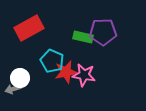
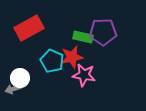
red star: moved 6 px right, 15 px up
